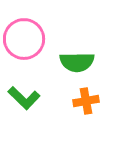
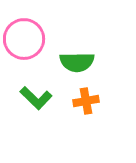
green L-shape: moved 12 px right
